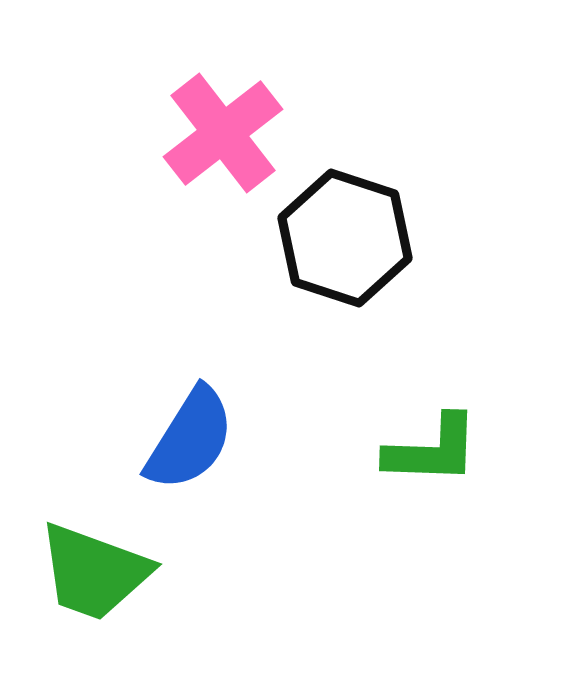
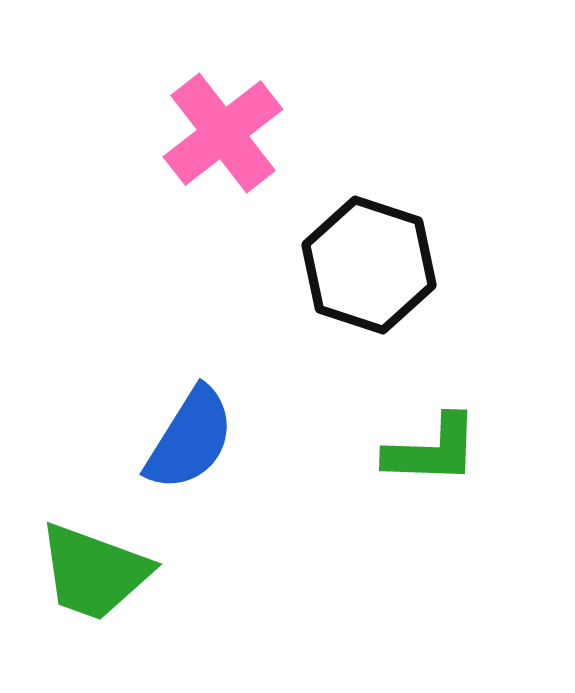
black hexagon: moved 24 px right, 27 px down
